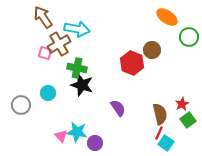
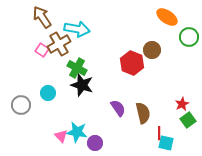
brown arrow: moved 1 px left
pink square: moved 3 px left, 3 px up; rotated 16 degrees clockwise
green cross: rotated 18 degrees clockwise
brown semicircle: moved 17 px left, 1 px up
red line: rotated 24 degrees counterclockwise
cyan square: rotated 21 degrees counterclockwise
